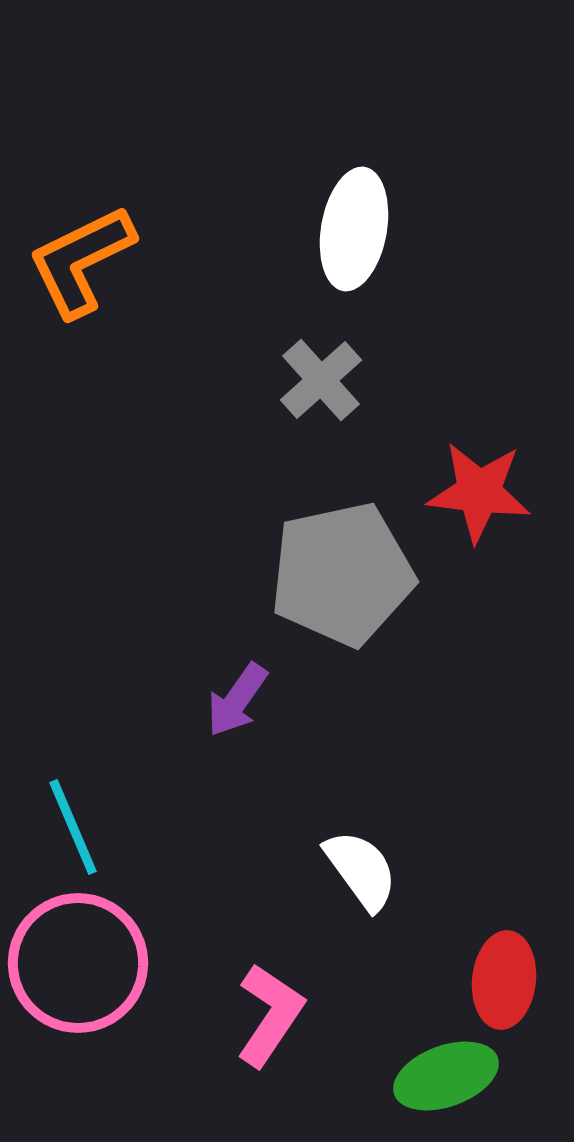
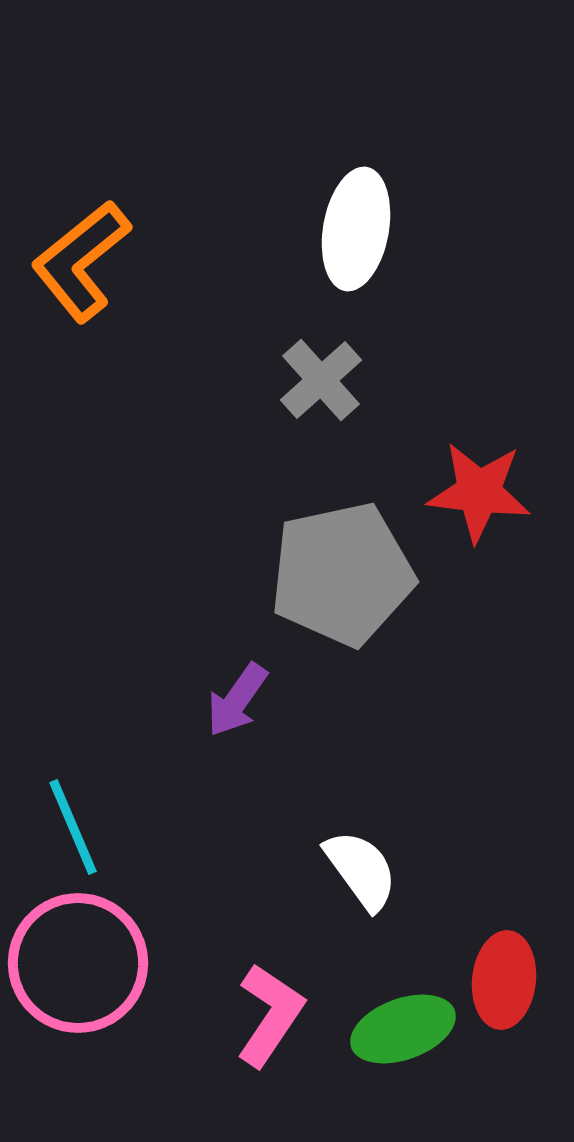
white ellipse: moved 2 px right
orange L-shape: rotated 13 degrees counterclockwise
green ellipse: moved 43 px left, 47 px up
